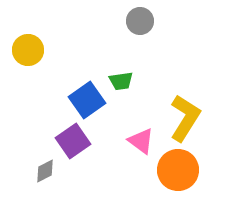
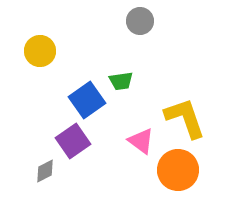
yellow circle: moved 12 px right, 1 px down
yellow L-shape: rotated 51 degrees counterclockwise
